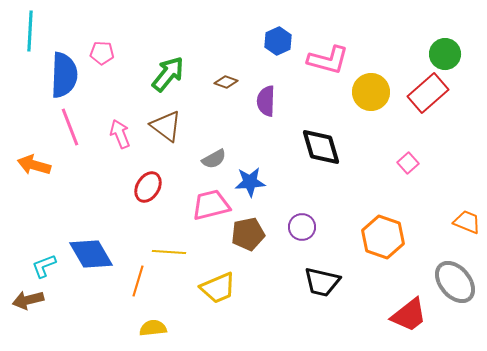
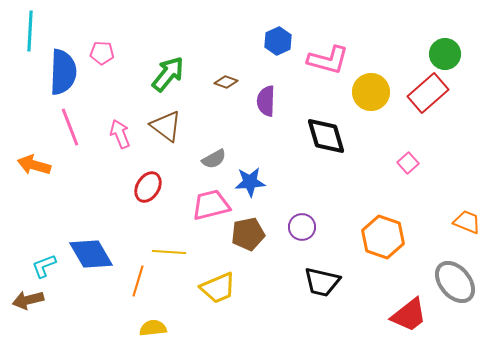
blue semicircle: moved 1 px left, 3 px up
black diamond: moved 5 px right, 11 px up
